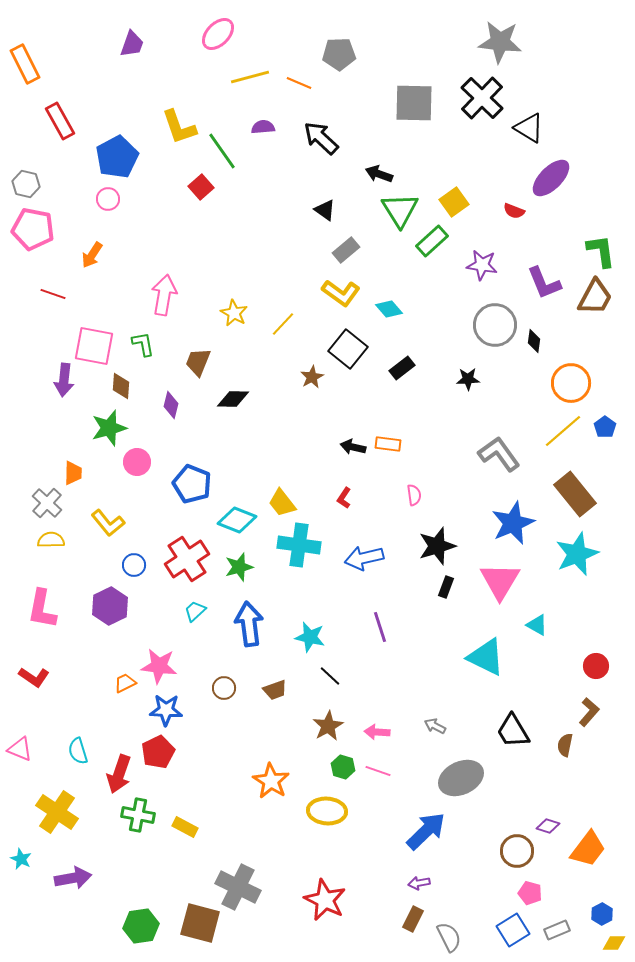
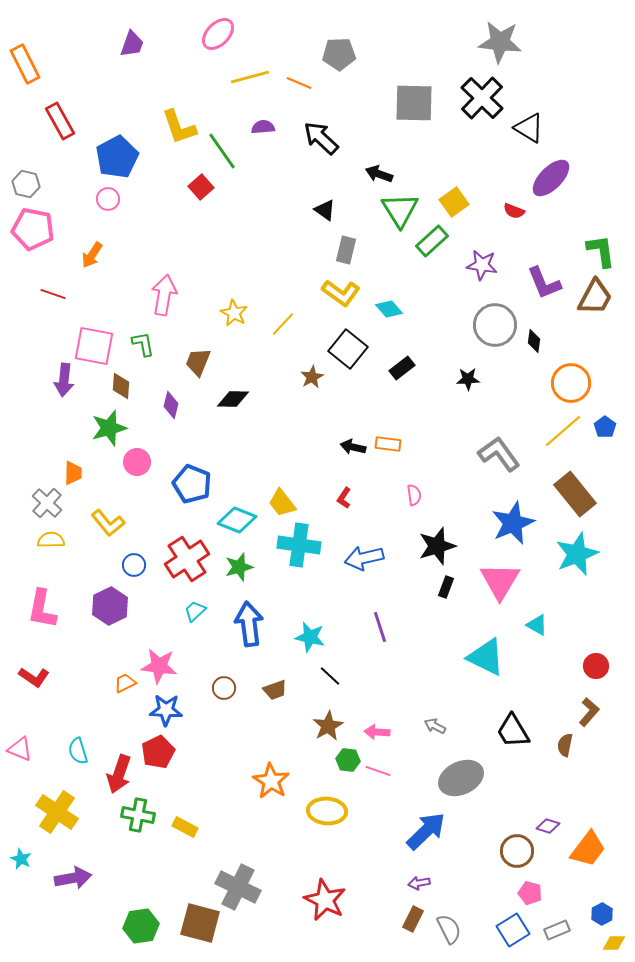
gray rectangle at (346, 250): rotated 36 degrees counterclockwise
green hexagon at (343, 767): moved 5 px right, 7 px up; rotated 10 degrees counterclockwise
gray semicircle at (449, 937): moved 8 px up
